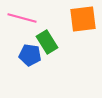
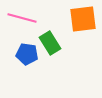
green rectangle: moved 3 px right, 1 px down
blue pentagon: moved 3 px left, 1 px up
